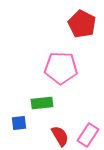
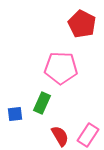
green rectangle: rotated 60 degrees counterclockwise
blue square: moved 4 px left, 9 px up
